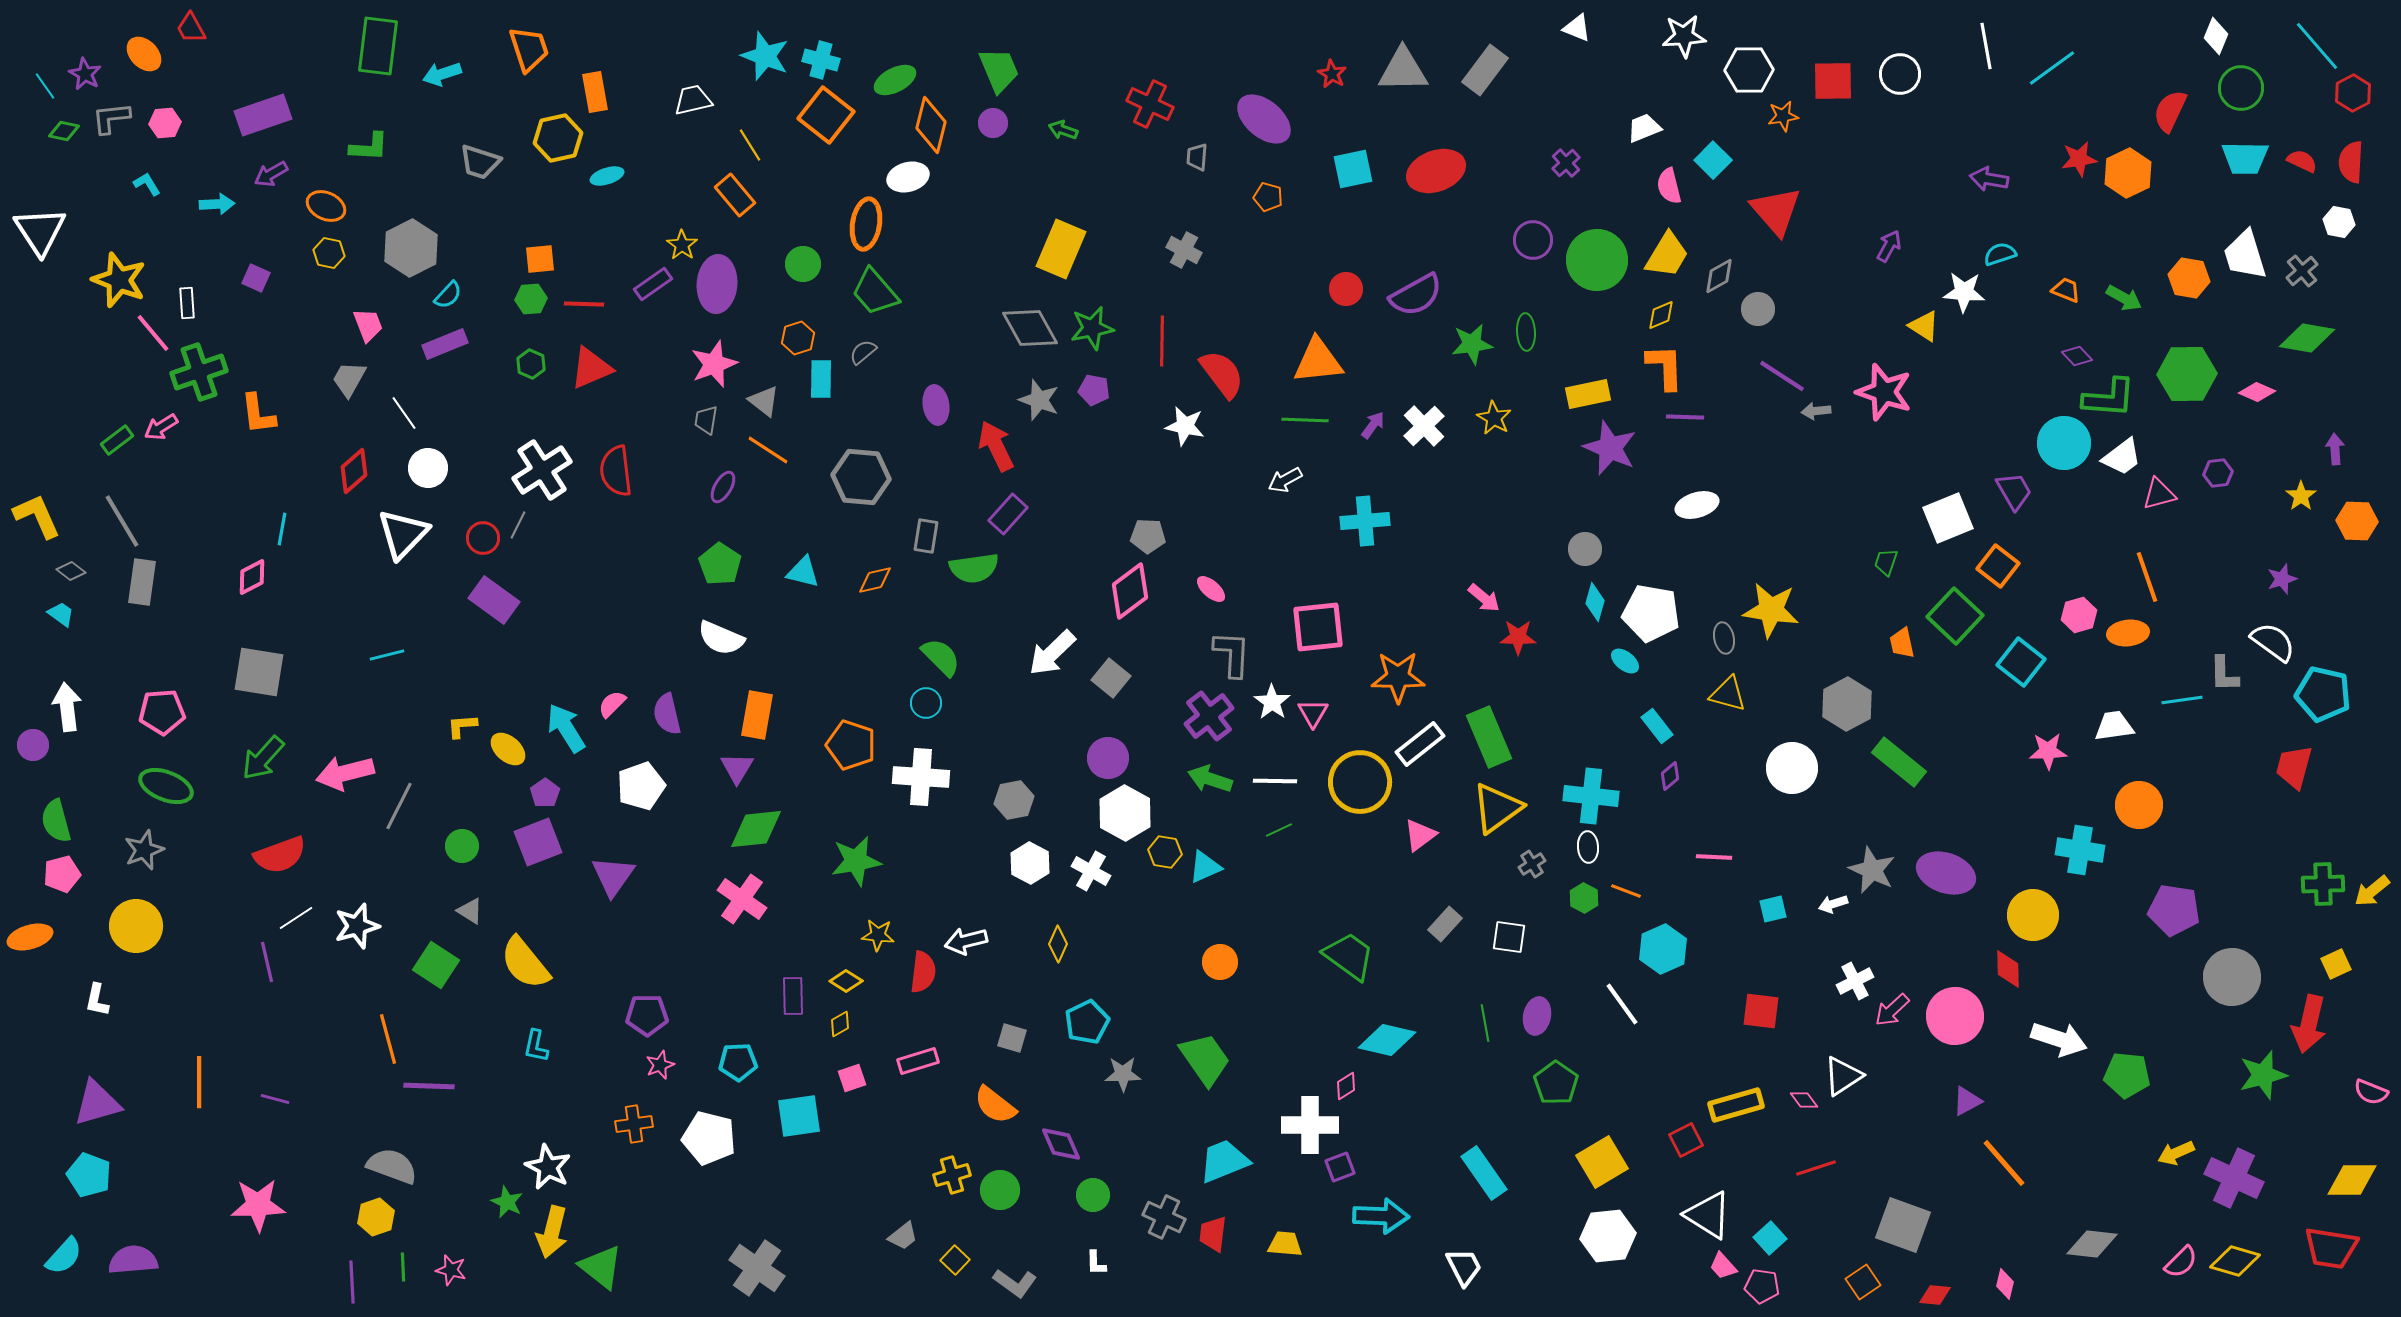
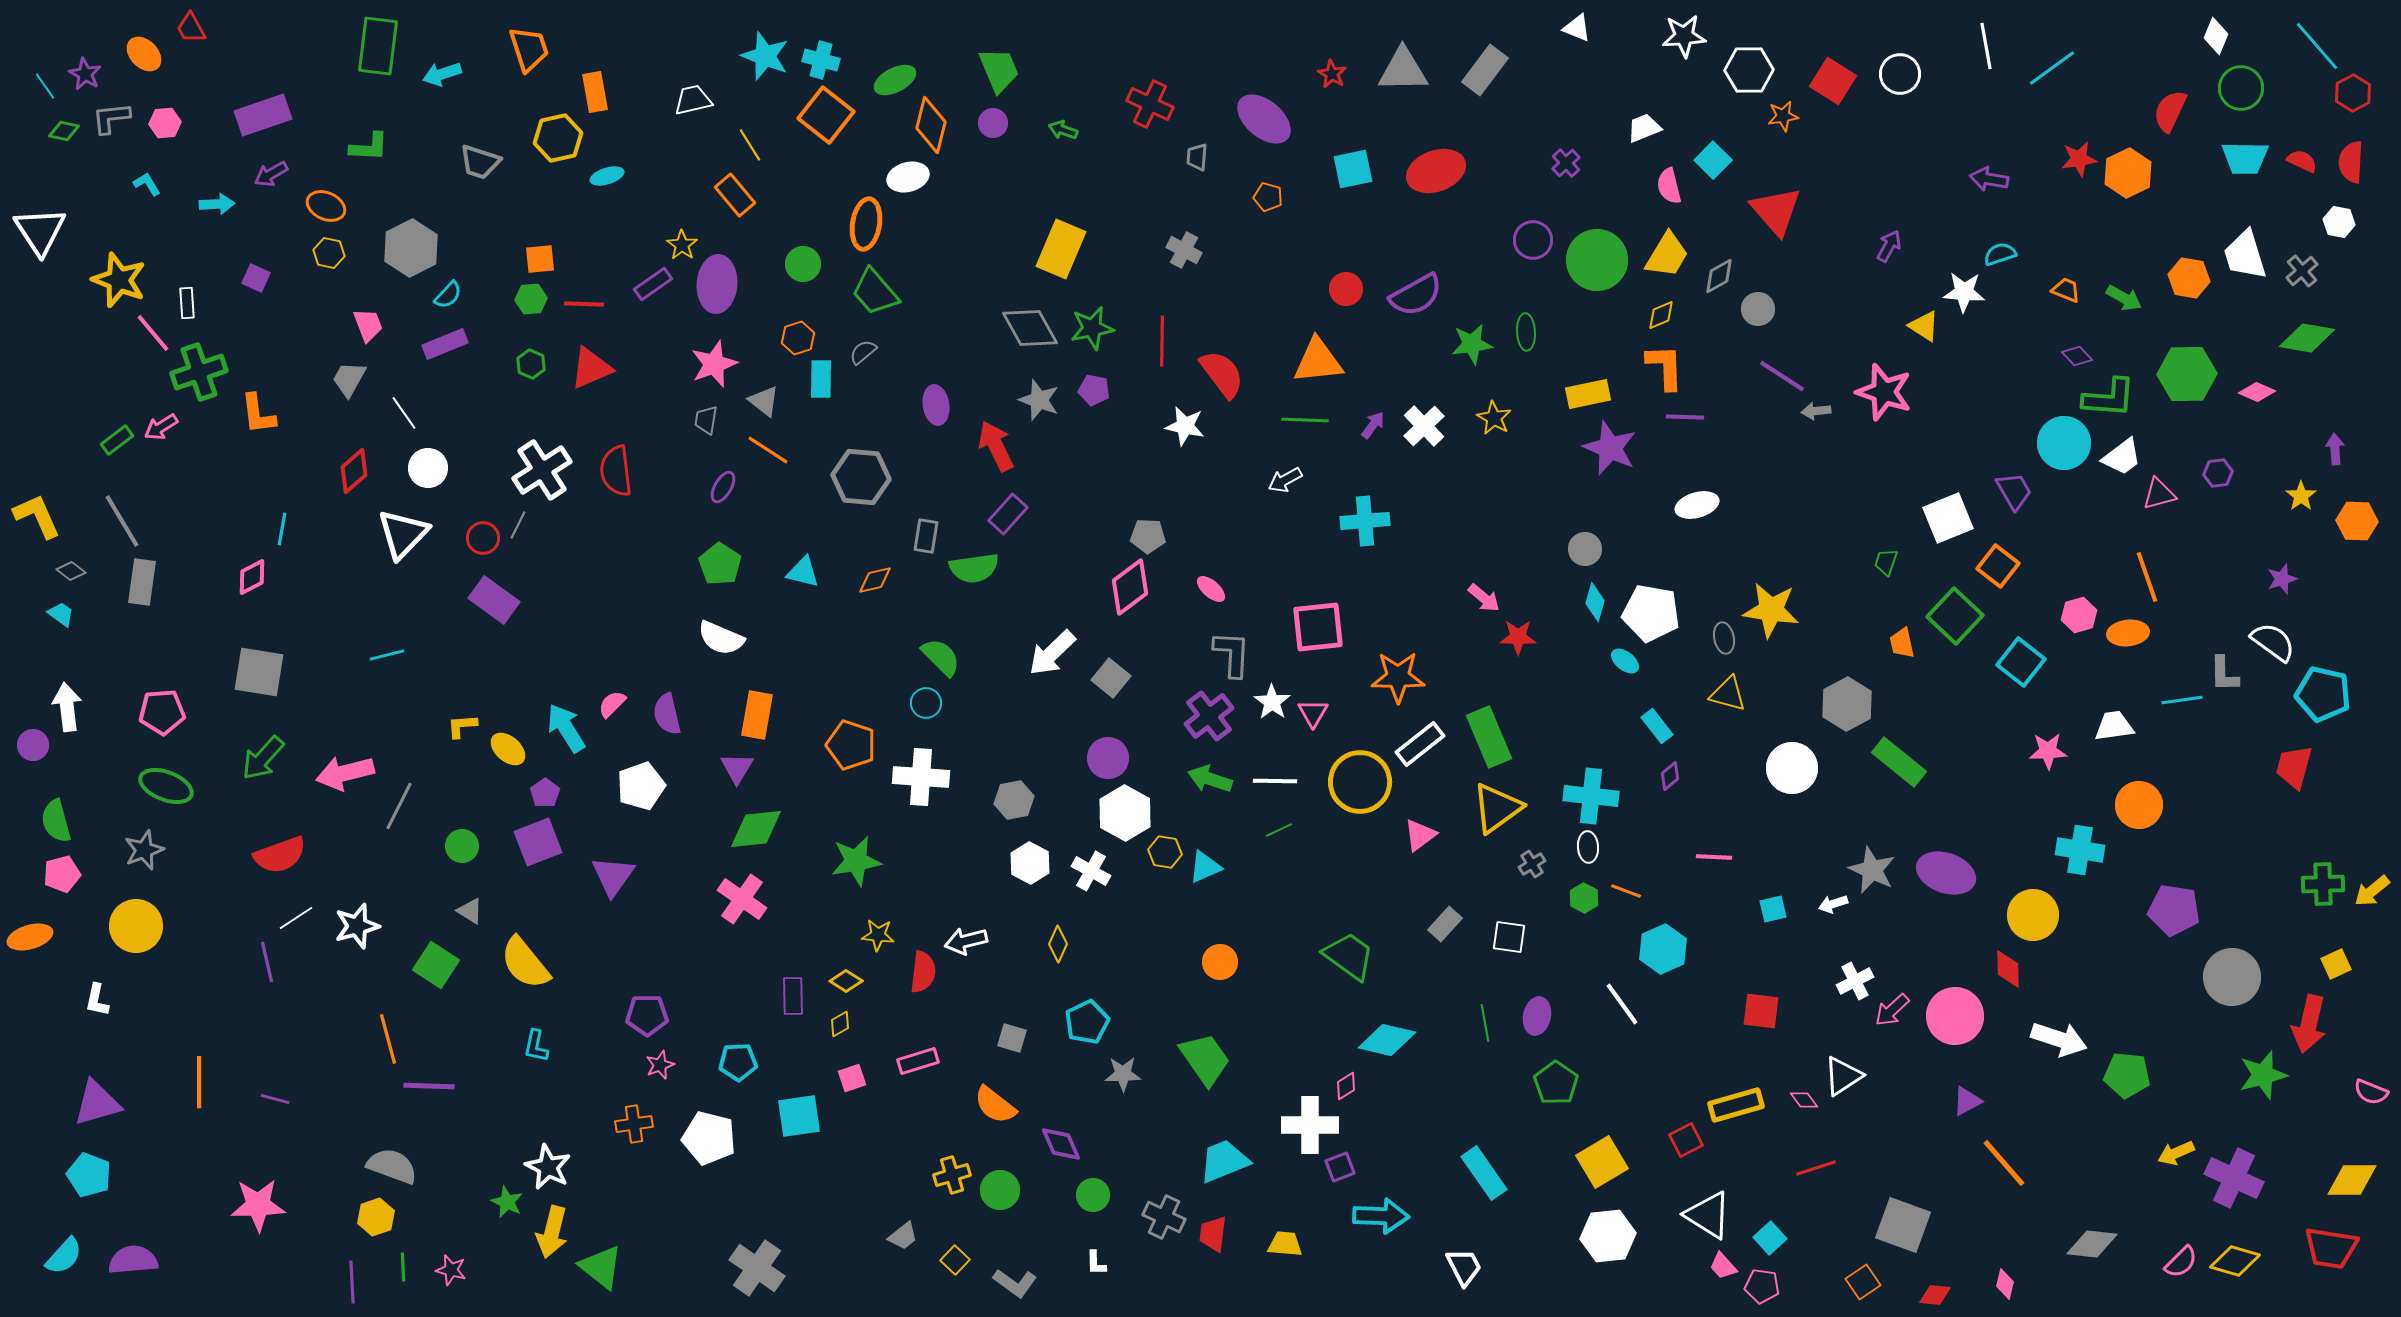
red square at (1833, 81): rotated 33 degrees clockwise
pink diamond at (1130, 591): moved 4 px up
